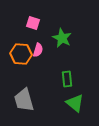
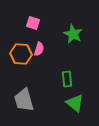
green star: moved 11 px right, 4 px up
pink semicircle: moved 1 px right, 1 px up
